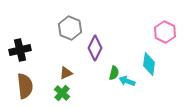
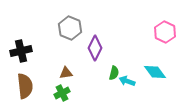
black cross: moved 1 px right, 1 px down
cyan diamond: moved 6 px right, 8 px down; rotated 45 degrees counterclockwise
brown triangle: rotated 16 degrees clockwise
green cross: rotated 21 degrees clockwise
